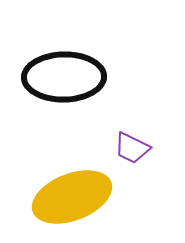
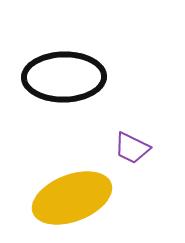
yellow ellipse: moved 1 px down
